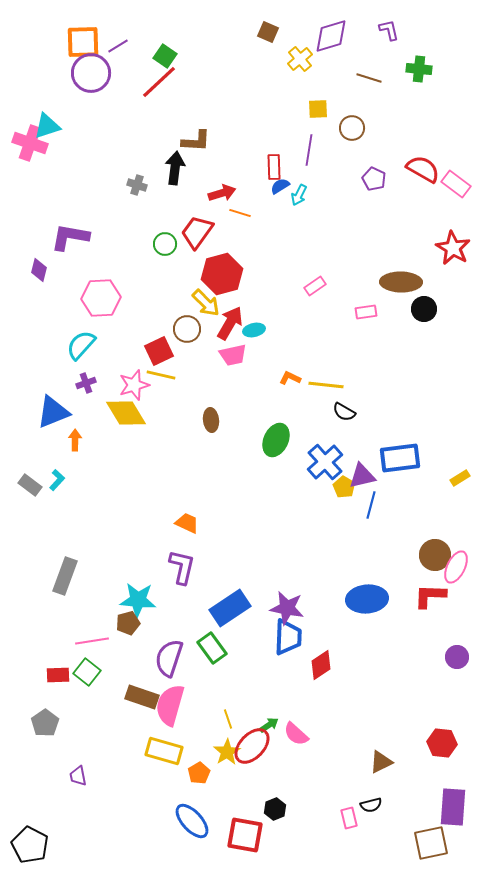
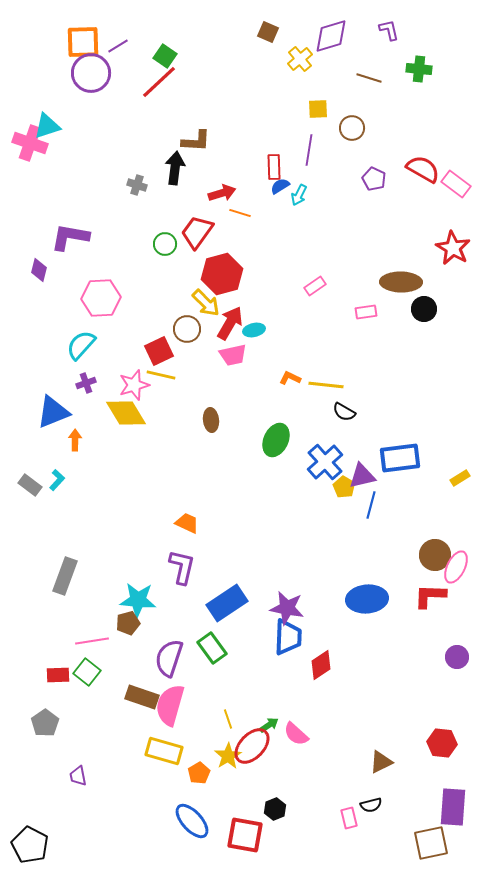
blue rectangle at (230, 608): moved 3 px left, 5 px up
yellow star at (227, 752): moved 1 px right, 4 px down
